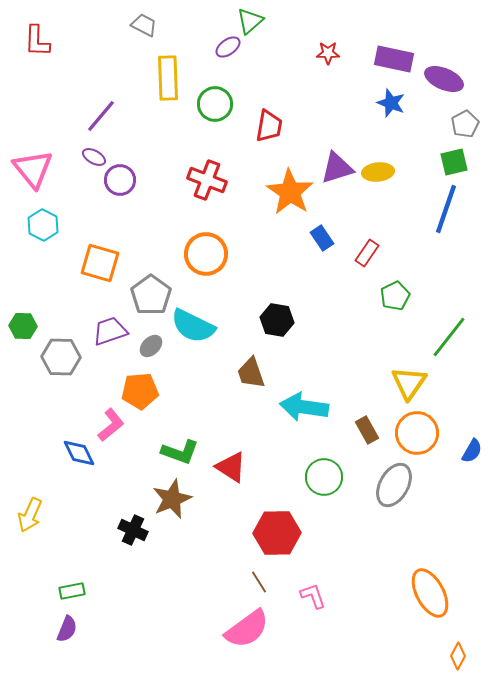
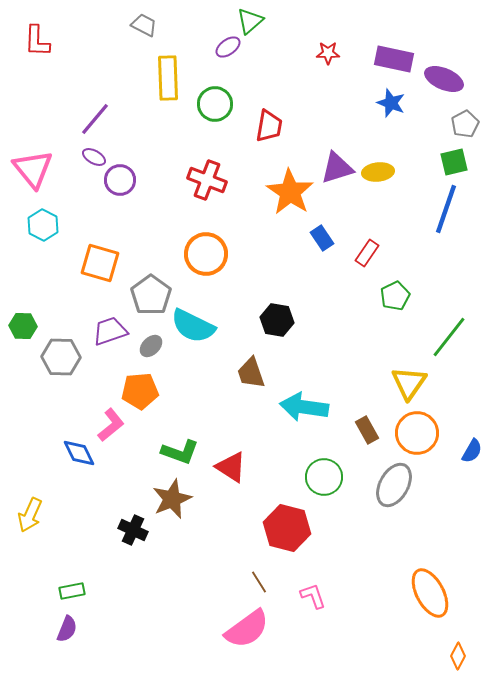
purple line at (101, 116): moved 6 px left, 3 px down
red hexagon at (277, 533): moved 10 px right, 5 px up; rotated 15 degrees clockwise
